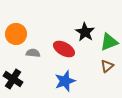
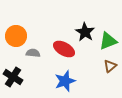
orange circle: moved 2 px down
green triangle: moved 1 px left, 1 px up
brown triangle: moved 3 px right
black cross: moved 2 px up
